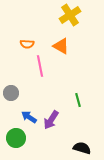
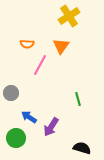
yellow cross: moved 1 px left, 1 px down
orange triangle: rotated 36 degrees clockwise
pink line: moved 1 px up; rotated 40 degrees clockwise
green line: moved 1 px up
purple arrow: moved 7 px down
